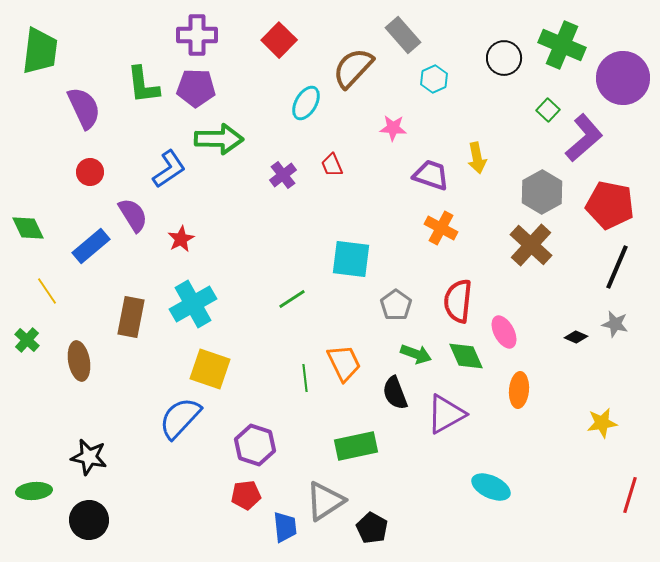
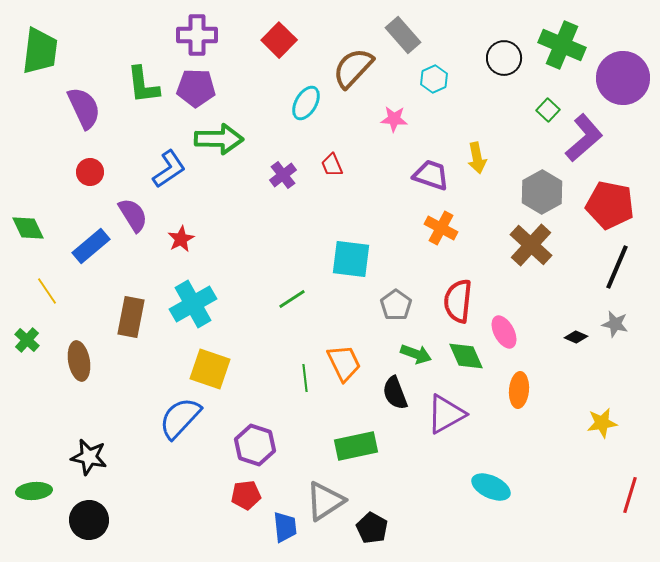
pink star at (393, 128): moved 1 px right, 9 px up
